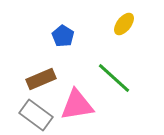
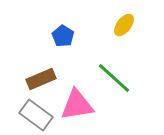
yellow ellipse: moved 1 px down
